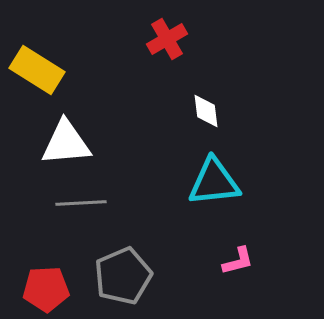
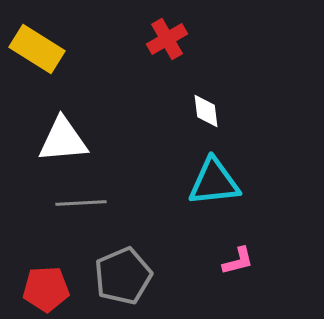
yellow rectangle: moved 21 px up
white triangle: moved 3 px left, 3 px up
